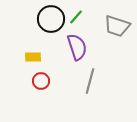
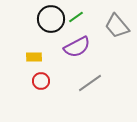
green line: rotated 14 degrees clockwise
gray trapezoid: rotated 32 degrees clockwise
purple semicircle: rotated 80 degrees clockwise
yellow rectangle: moved 1 px right
gray line: moved 2 px down; rotated 40 degrees clockwise
